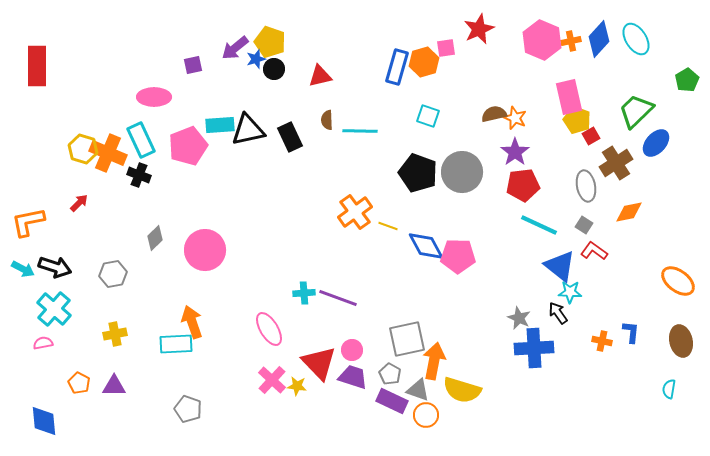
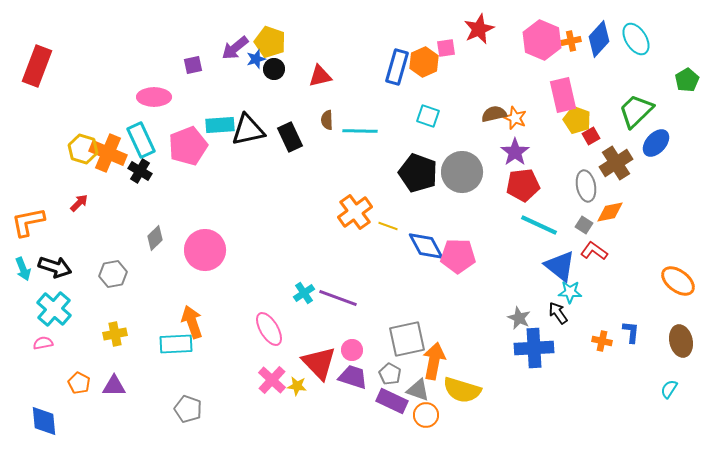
orange hexagon at (424, 62): rotated 8 degrees counterclockwise
red rectangle at (37, 66): rotated 21 degrees clockwise
pink rectangle at (569, 97): moved 6 px left, 2 px up
black cross at (139, 175): moved 1 px right, 4 px up; rotated 10 degrees clockwise
orange diamond at (629, 212): moved 19 px left
cyan arrow at (23, 269): rotated 40 degrees clockwise
cyan cross at (304, 293): rotated 30 degrees counterclockwise
cyan semicircle at (669, 389): rotated 24 degrees clockwise
